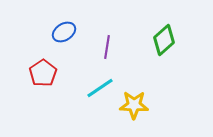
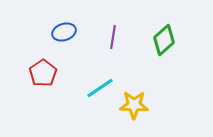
blue ellipse: rotated 15 degrees clockwise
purple line: moved 6 px right, 10 px up
